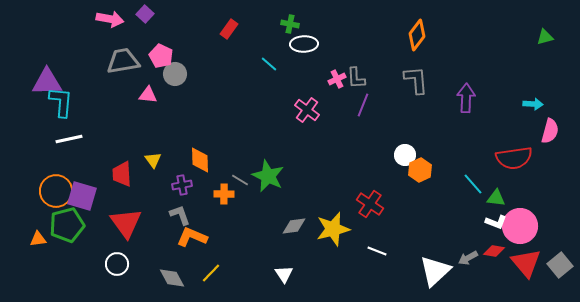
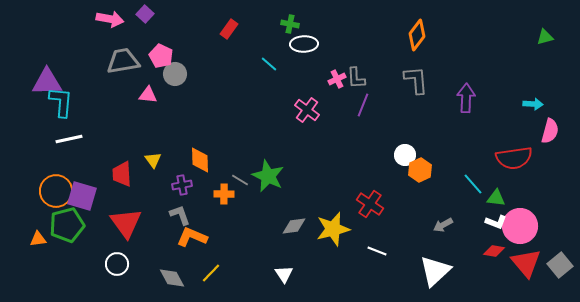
gray arrow at (468, 258): moved 25 px left, 33 px up
